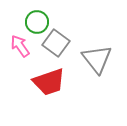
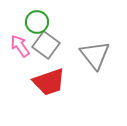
gray square: moved 10 px left, 2 px down
gray triangle: moved 2 px left, 4 px up
